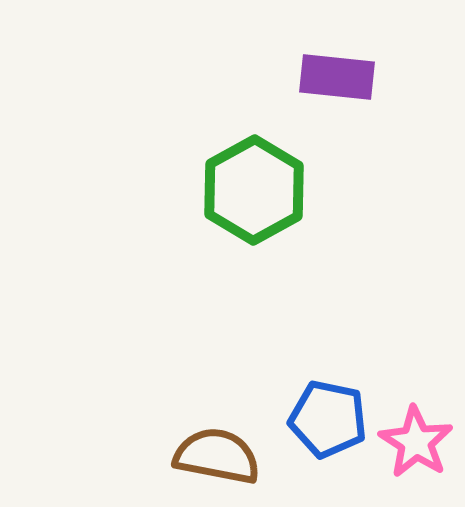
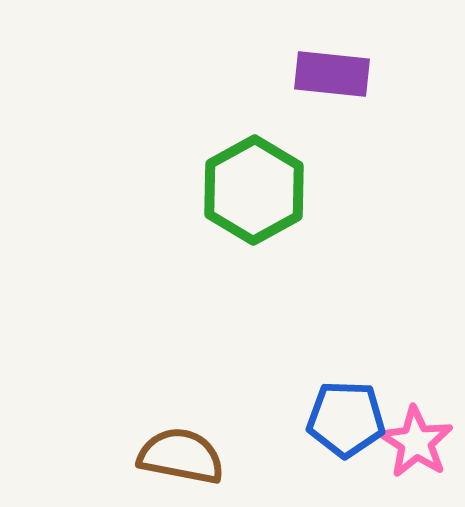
purple rectangle: moved 5 px left, 3 px up
blue pentagon: moved 18 px right; rotated 10 degrees counterclockwise
brown semicircle: moved 36 px left
